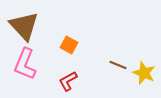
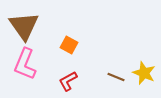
brown triangle: rotated 8 degrees clockwise
brown line: moved 2 px left, 12 px down
